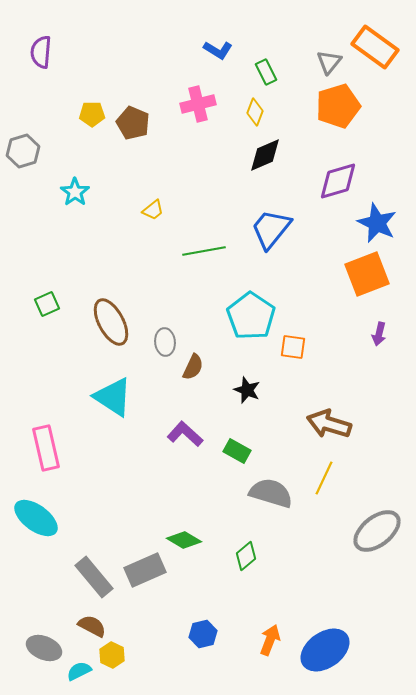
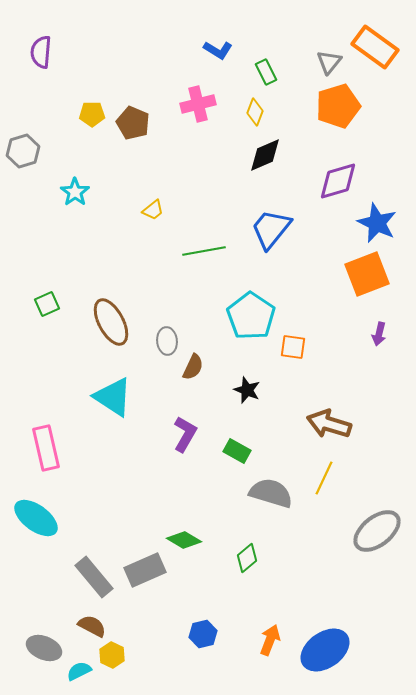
gray ellipse at (165, 342): moved 2 px right, 1 px up
purple L-shape at (185, 434): rotated 78 degrees clockwise
green diamond at (246, 556): moved 1 px right, 2 px down
